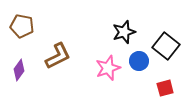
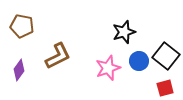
black square: moved 10 px down
